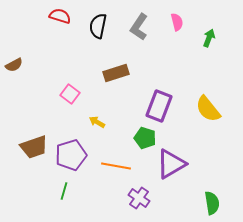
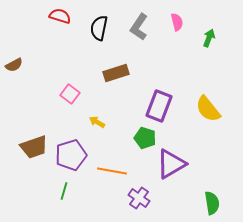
black semicircle: moved 1 px right, 2 px down
orange line: moved 4 px left, 5 px down
